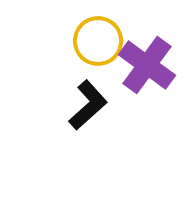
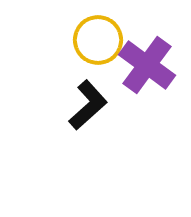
yellow circle: moved 1 px up
